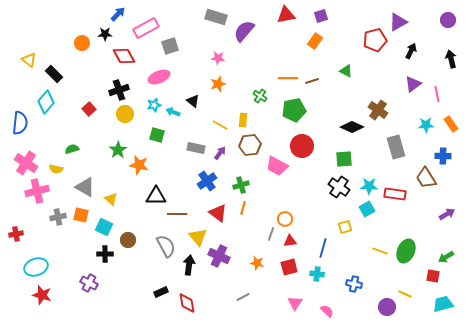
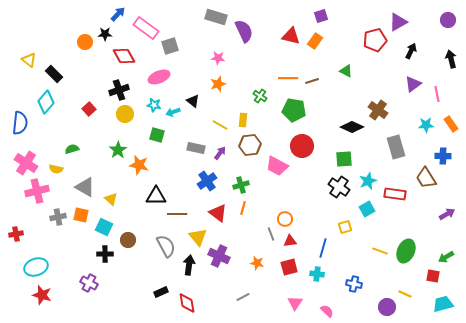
red triangle at (286, 15): moved 5 px right, 21 px down; rotated 24 degrees clockwise
pink rectangle at (146, 28): rotated 65 degrees clockwise
purple semicircle at (244, 31): rotated 115 degrees clockwise
orange circle at (82, 43): moved 3 px right, 1 px up
cyan star at (154, 105): rotated 24 degrees clockwise
green pentagon at (294, 110): rotated 20 degrees clockwise
cyan arrow at (173, 112): rotated 40 degrees counterclockwise
cyan star at (369, 186): moved 1 px left, 5 px up; rotated 24 degrees counterclockwise
gray line at (271, 234): rotated 40 degrees counterclockwise
